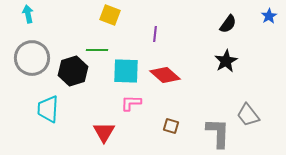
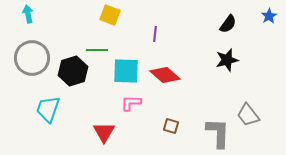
black star: moved 1 px right, 1 px up; rotated 15 degrees clockwise
cyan trapezoid: rotated 16 degrees clockwise
